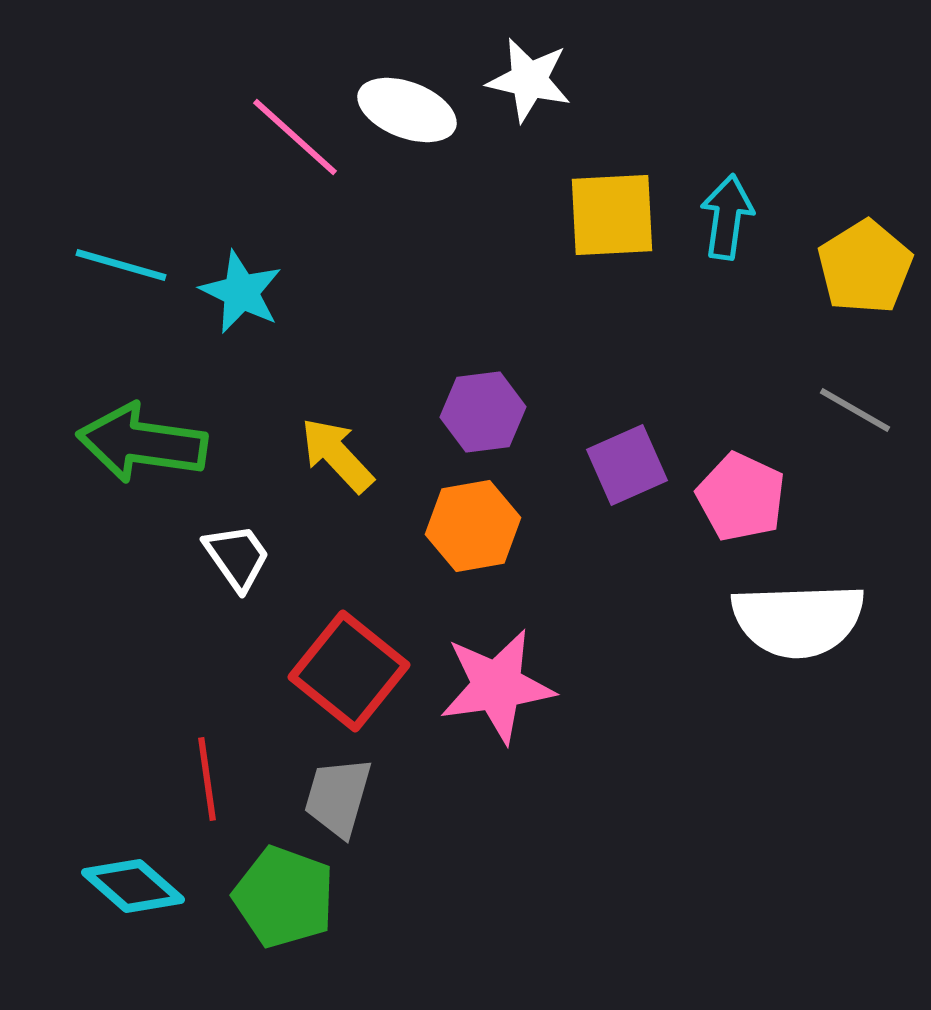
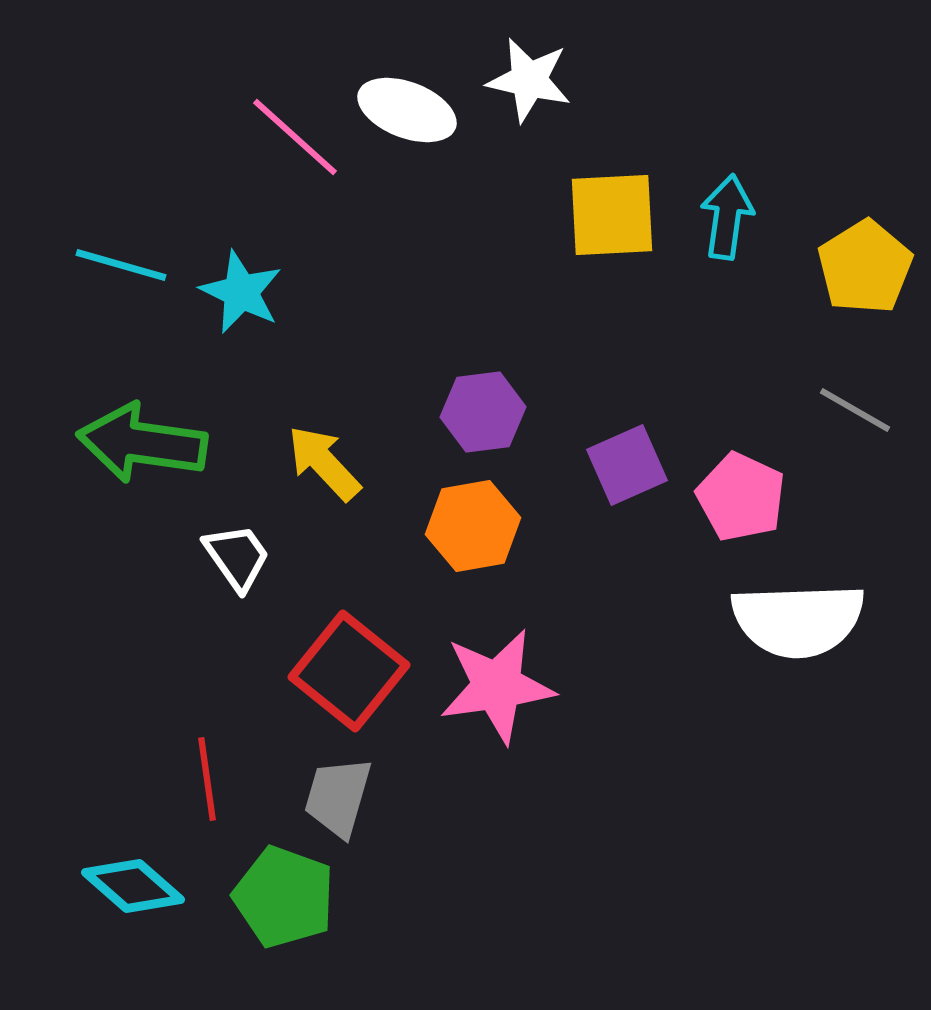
yellow arrow: moved 13 px left, 8 px down
